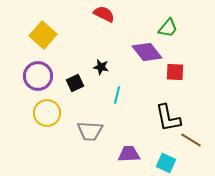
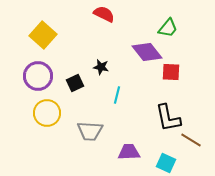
red square: moved 4 px left
purple trapezoid: moved 2 px up
